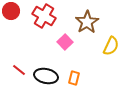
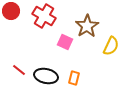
brown star: moved 4 px down
pink square: rotated 21 degrees counterclockwise
